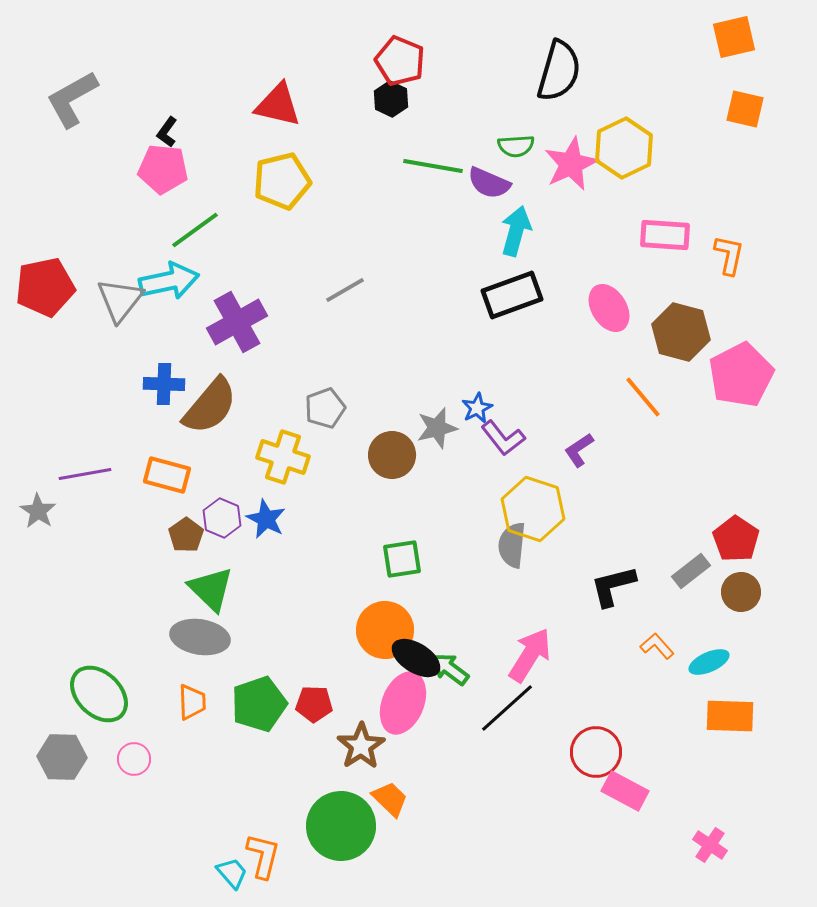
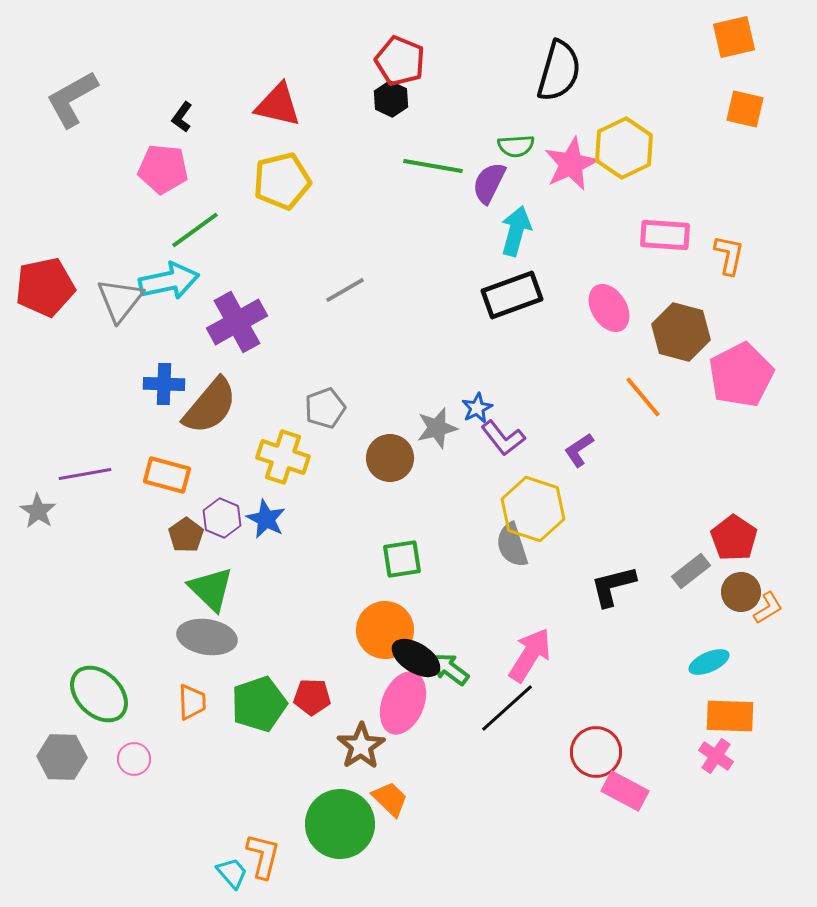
black L-shape at (167, 132): moved 15 px right, 15 px up
purple semicircle at (489, 183): rotated 93 degrees clockwise
brown circle at (392, 455): moved 2 px left, 3 px down
red pentagon at (736, 539): moved 2 px left, 1 px up
gray semicircle at (512, 545): rotated 24 degrees counterclockwise
gray ellipse at (200, 637): moved 7 px right
orange L-shape at (657, 646): moved 111 px right, 38 px up; rotated 100 degrees clockwise
red pentagon at (314, 704): moved 2 px left, 7 px up
green circle at (341, 826): moved 1 px left, 2 px up
pink cross at (710, 845): moved 6 px right, 89 px up
